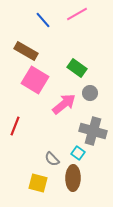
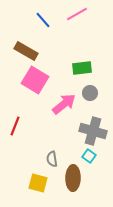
green rectangle: moved 5 px right; rotated 42 degrees counterclockwise
cyan square: moved 11 px right, 3 px down
gray semicircle: rotated 35 degrees clockwise
